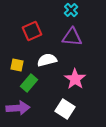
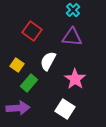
cyan cross: moved 2 px right
red square: rotated 30 degrees counterclockwise
white semicircle: moved 1 px right, 1 px down; rotated 48 degrees counterclockwise
yellow square: rotated 24 degrees clockwise
